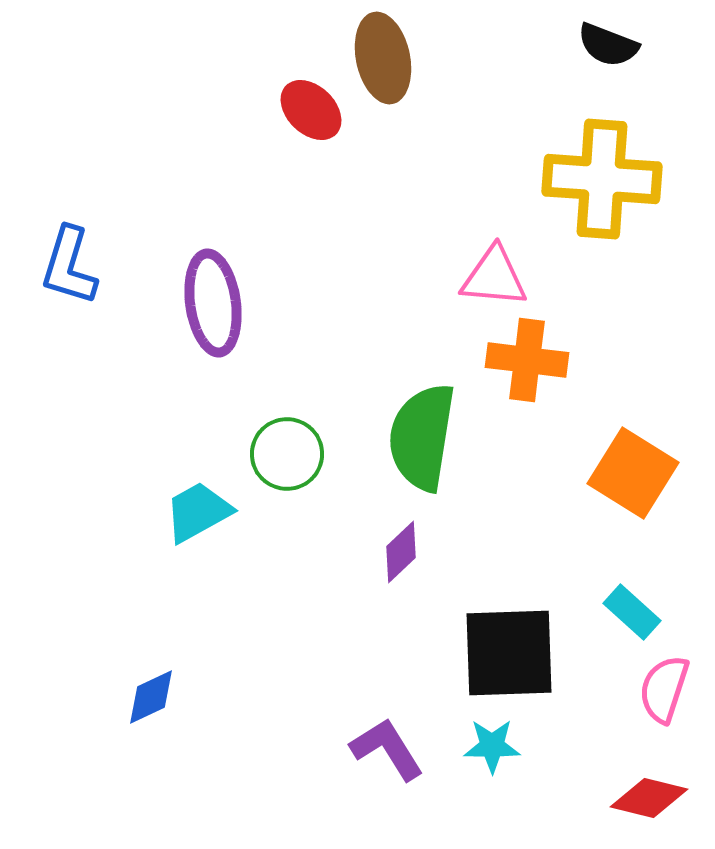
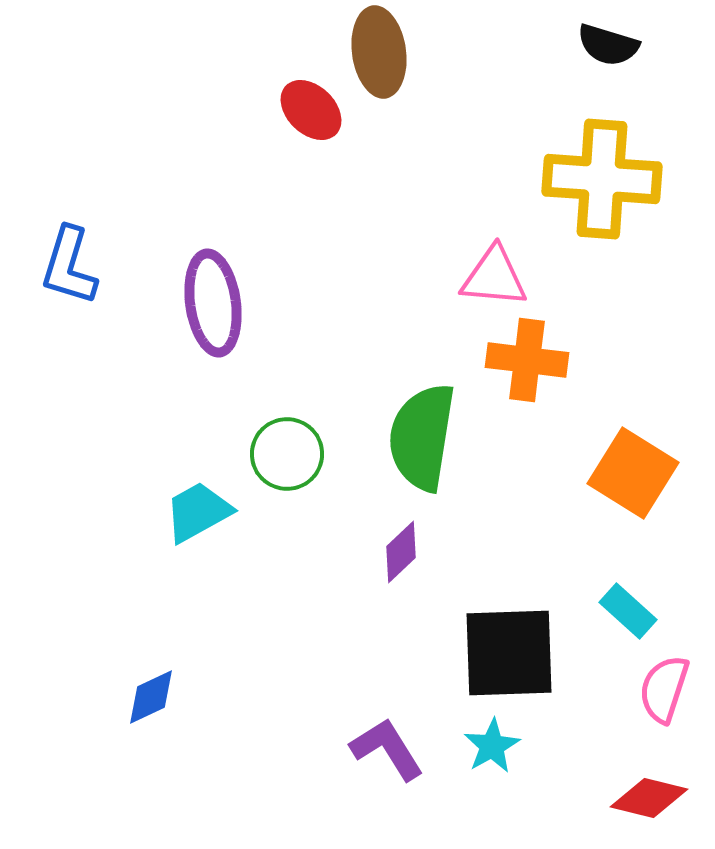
black semicircle: rotated 4 degrees counterclockwise
brown ellipse: moved 4 px left, 6 px up; rotated 4 degrees clockwise
cyan rectangle: moved 4 px left, 1 px up
cyan star: rotated 30 degrees counterclockwise
